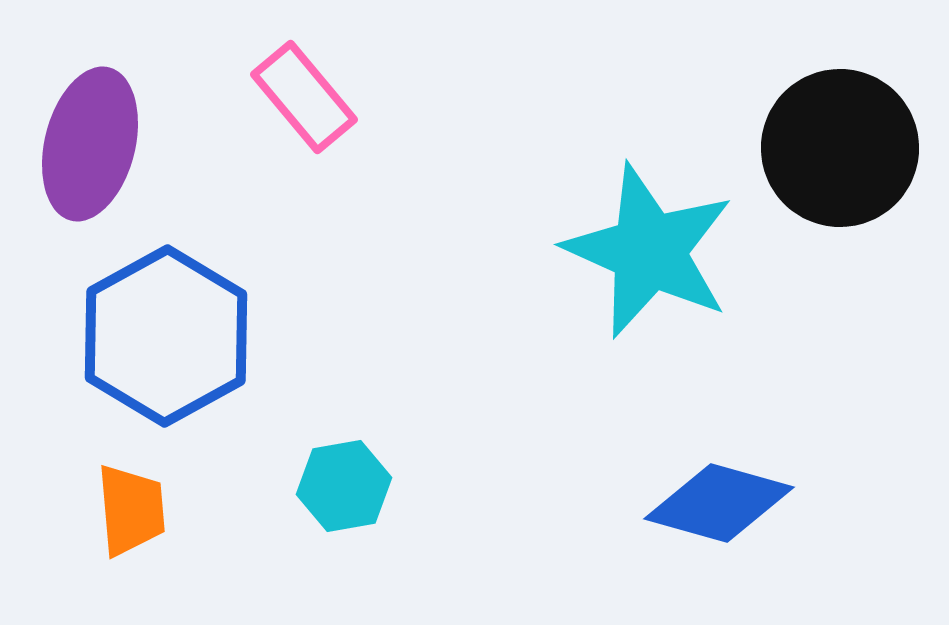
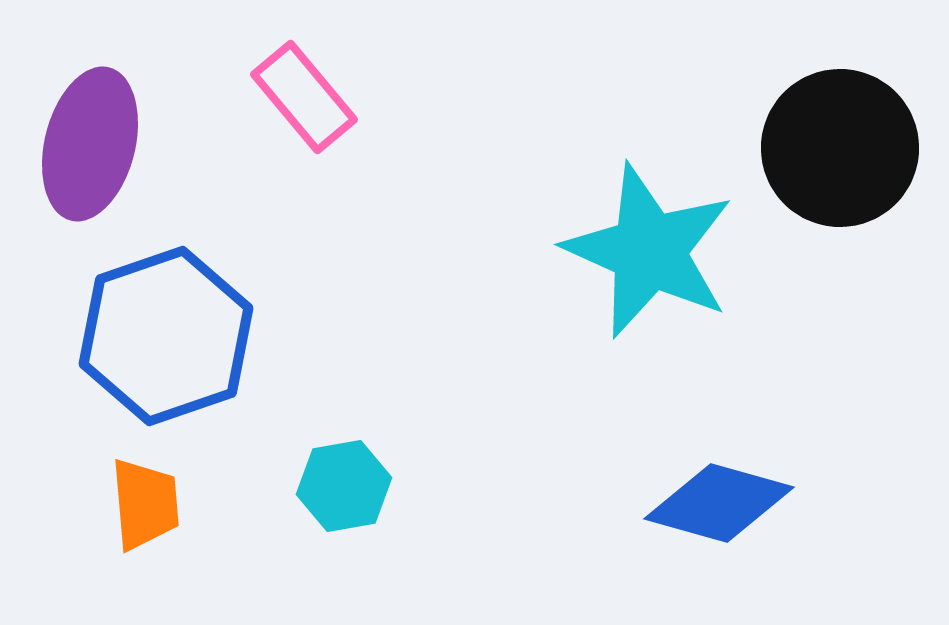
blue hexagon: rotated 10 degrees clockwise
orange trapezoid: moved 14 px right, 6 px up
